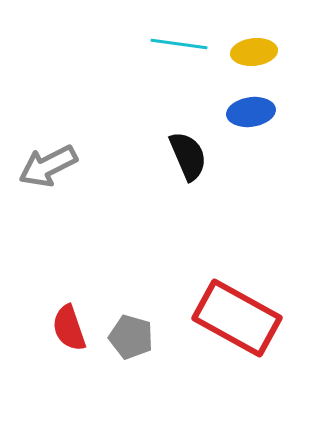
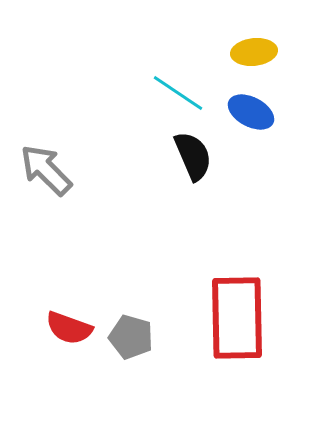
cyan line: moved 1 px left, 49 px down; rotated 26 degrees clockwise
blue ellipse: rotated 36 degrees clockwise
black semicircle: moved 5 px right
gray arrow: moved 2 px left, 4 px down; rotated 72 degrees clockwise
red rectangle: rotated 60 degrees clockwise
red semicircle: rotated 51 degrees counterclockwise
